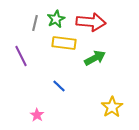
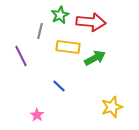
green star: moved 4 px right, 4 px up
gray line: moved 5 px right, 8 px down
yellow rectangle: moved 4 px right, 4 px down
yellow star: rotated 15 degrees clockwise
